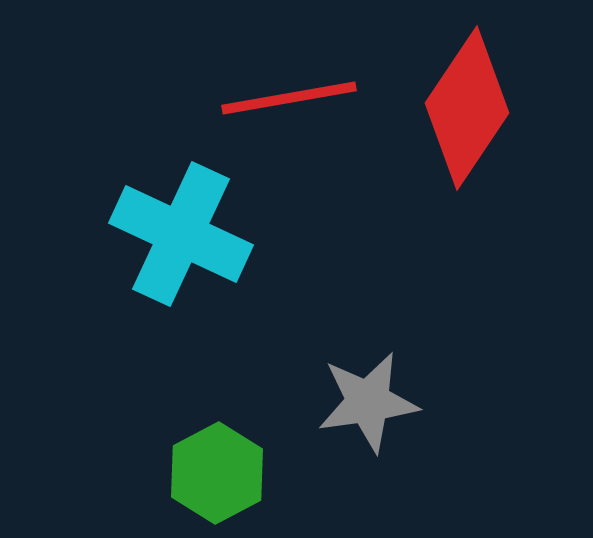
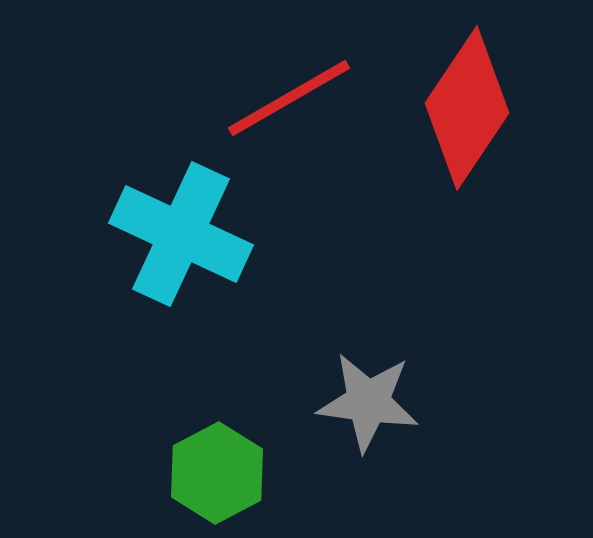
red line: rotated 20 degrees counterclockwise
gray star: rotated 16 degrees clockwise
